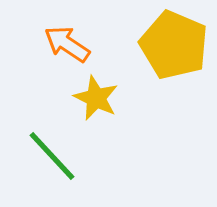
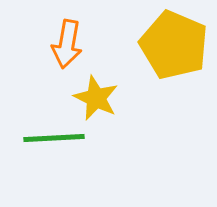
orange arrow: rotated 114 degrees counterclockwise
green line: moved 2 px right, 18 px up; rotated 50 degrees counterclockwise
